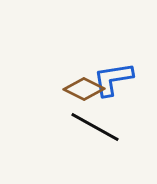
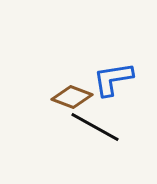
brown diamond: moved 12 px left, 8 px down; rotated 6 degrees counterclockwise
